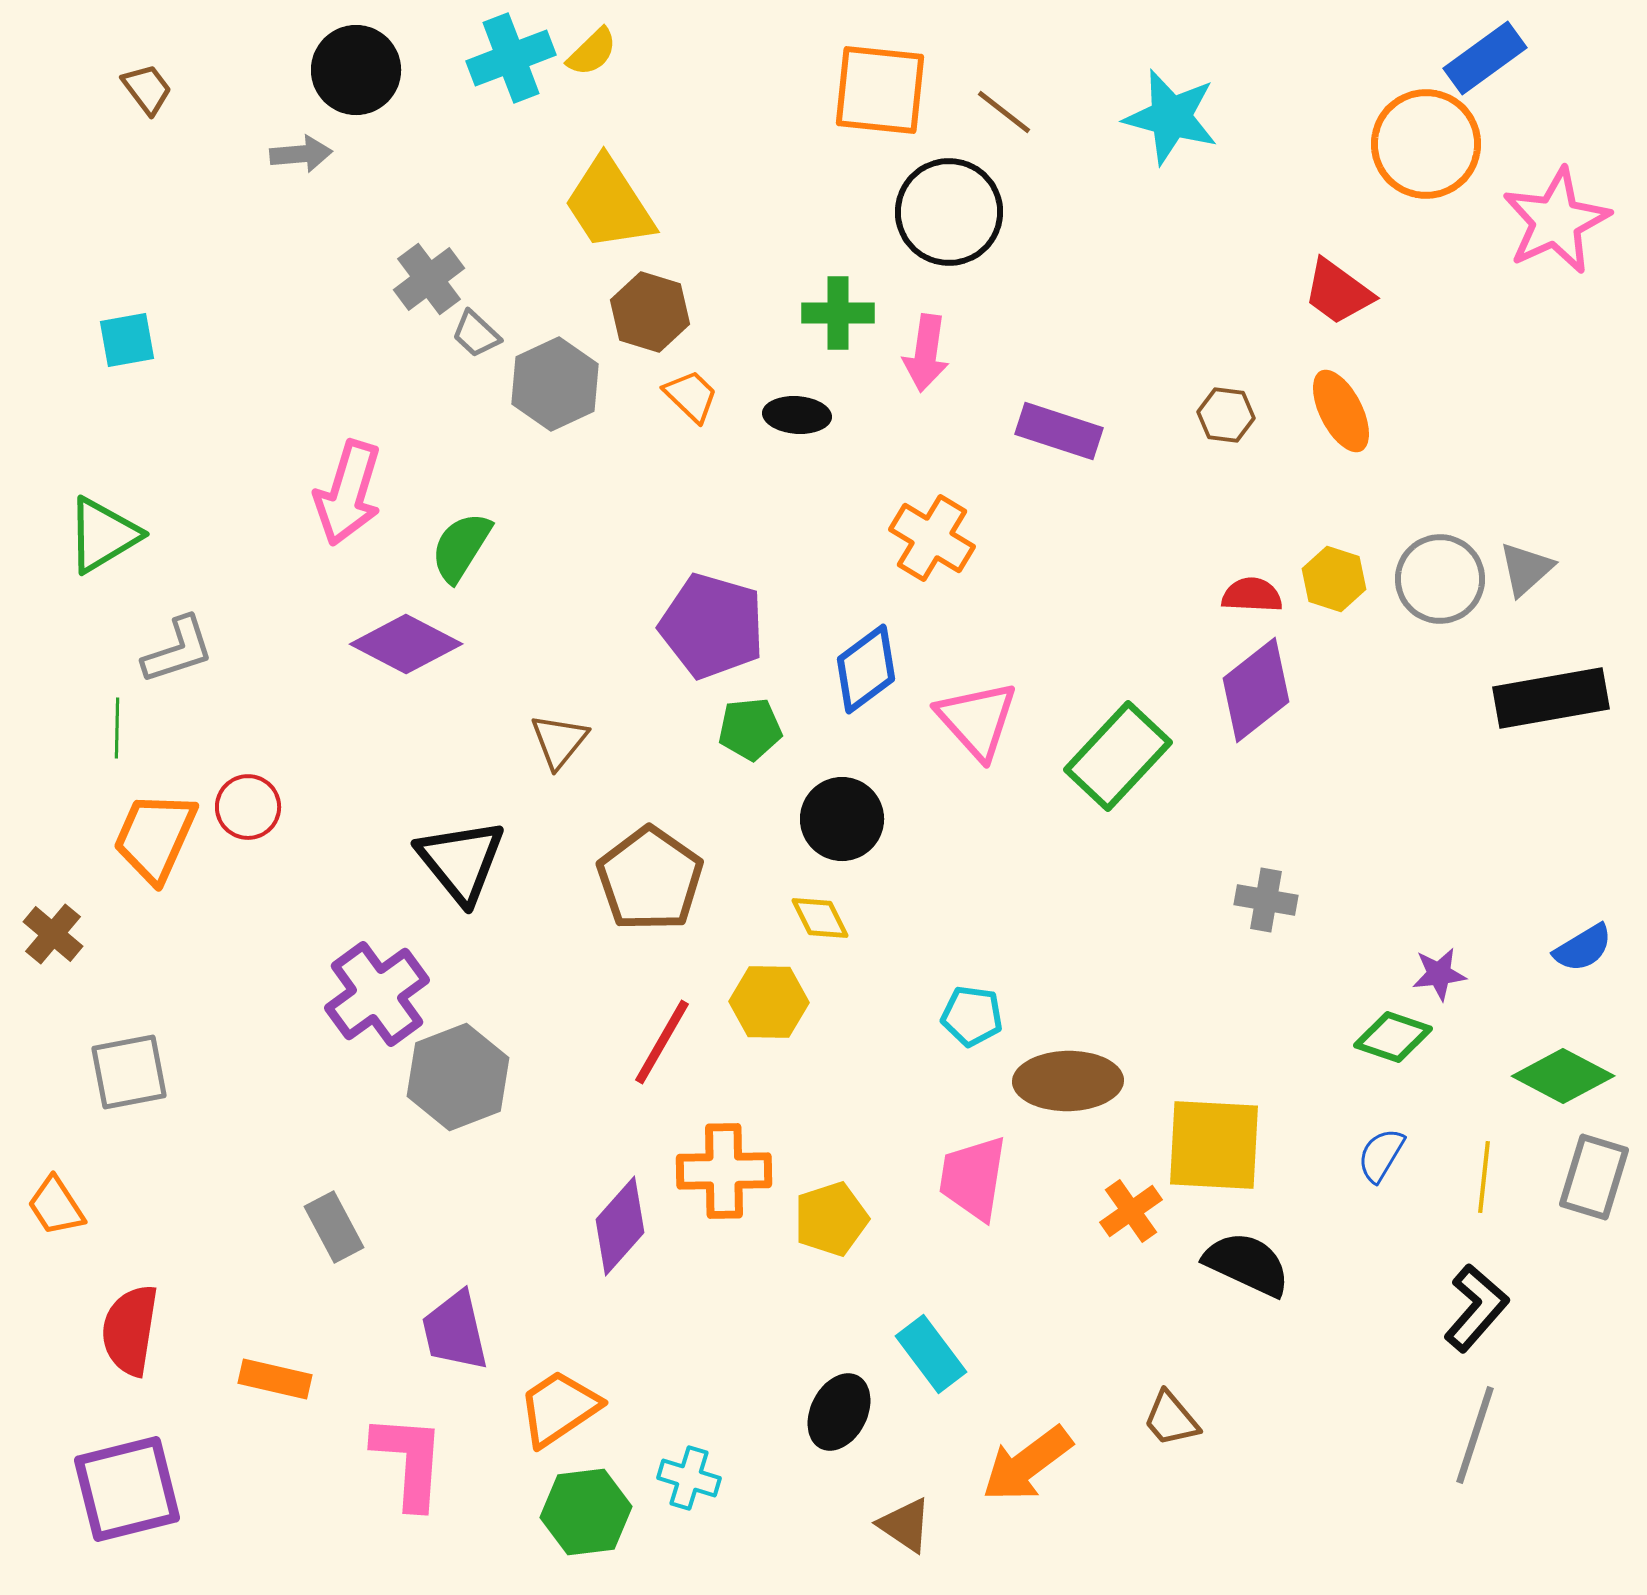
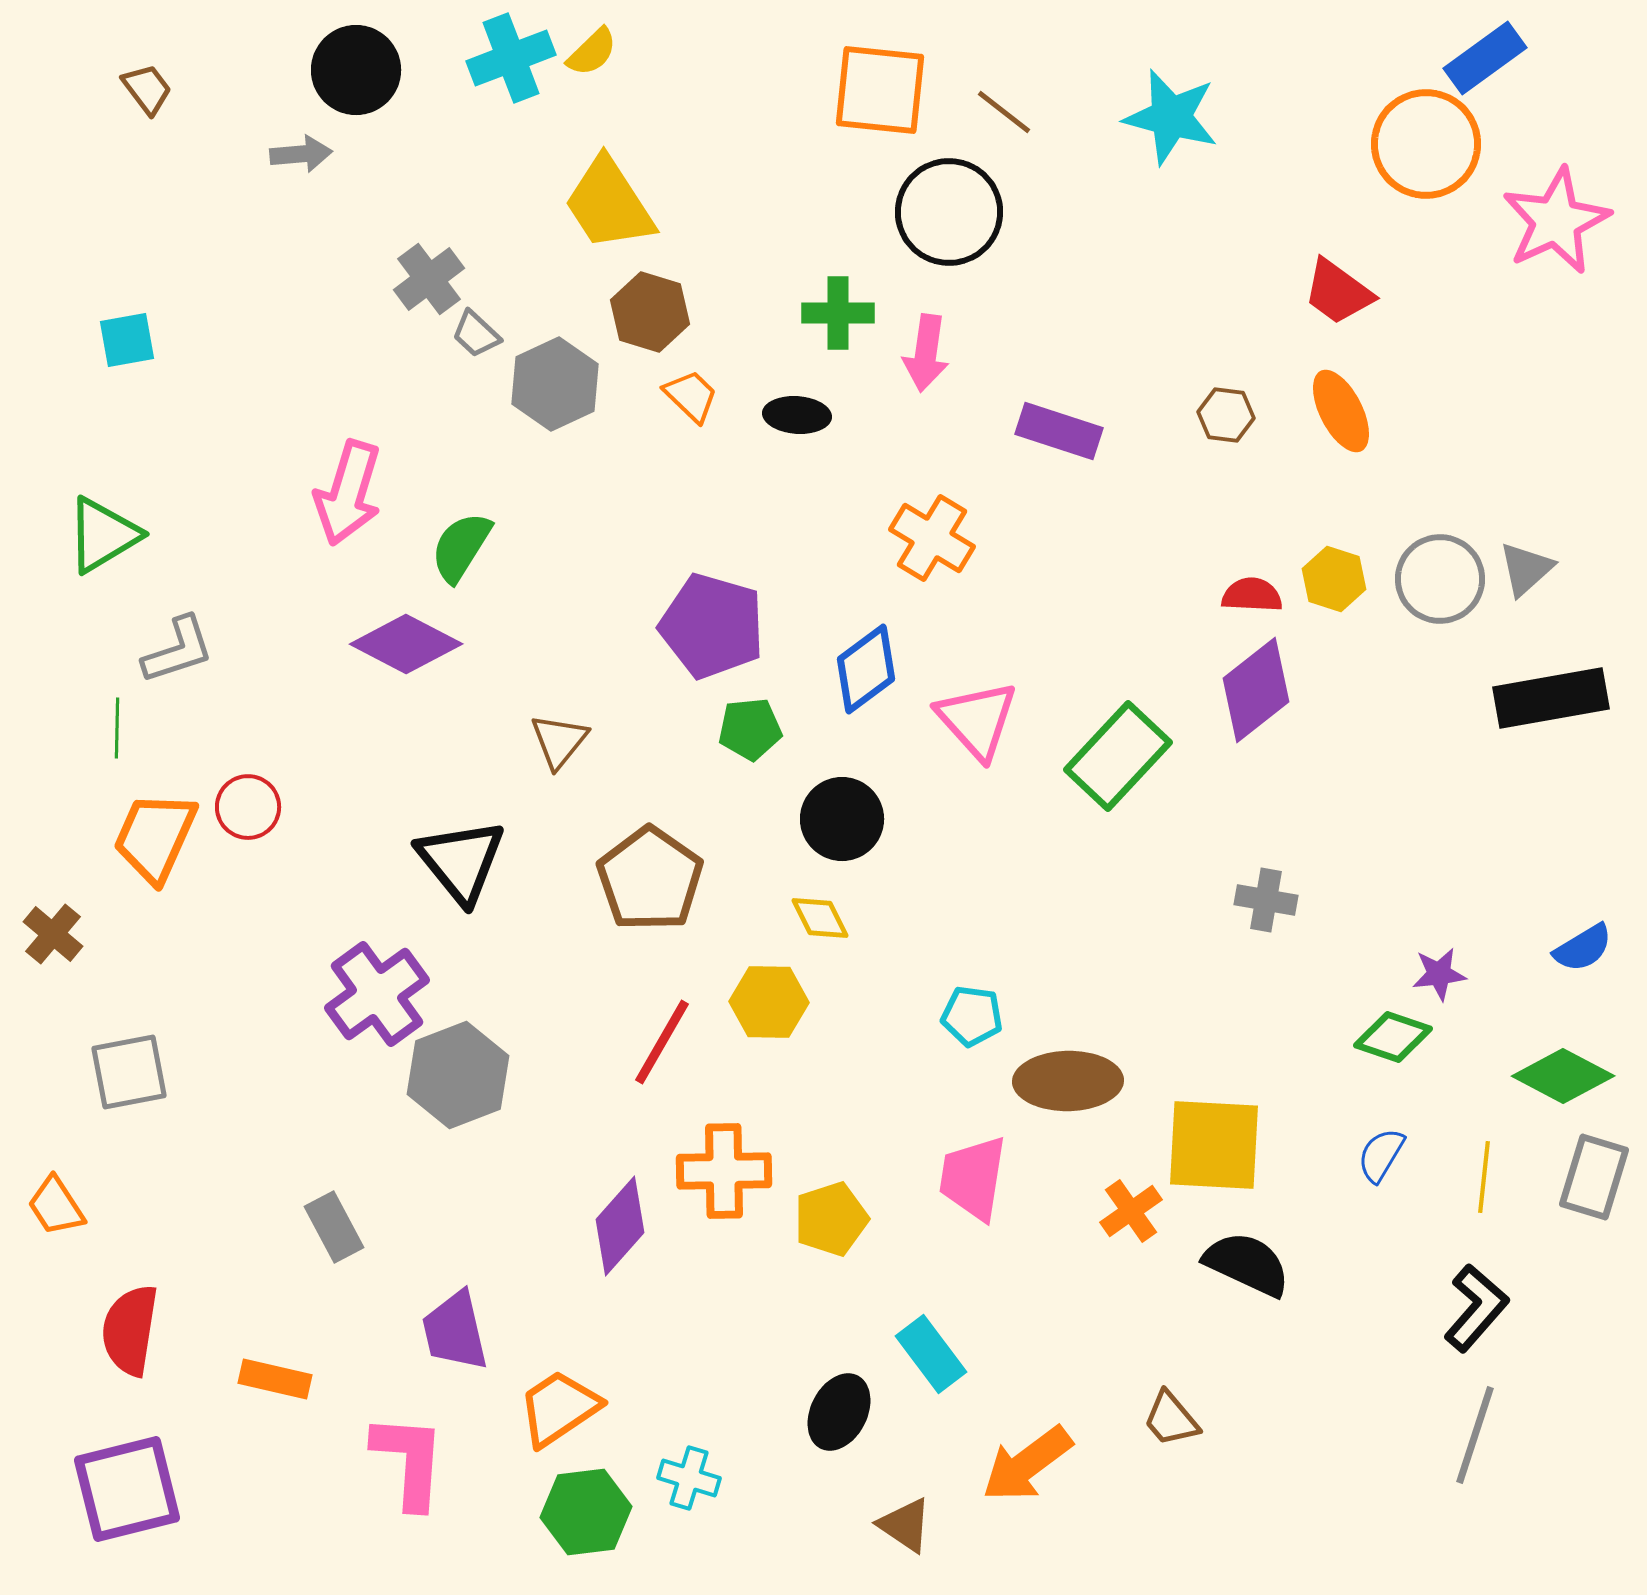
gray hexagon at (458, 1077): moved 2 px up
